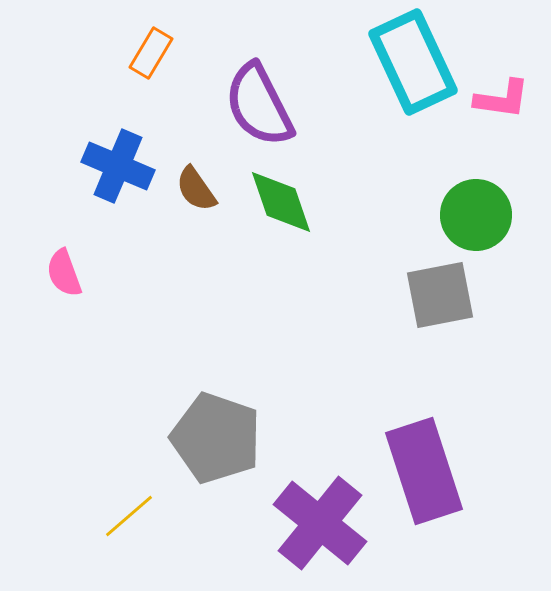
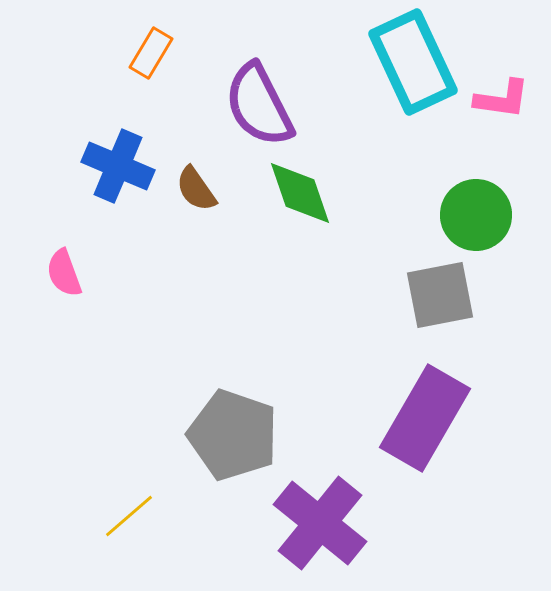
green diamond: moved 19 px right, 9 px up
gray pentagon: moved 17 px right, 3 px up
purple rectangle: moved 1 px right, 53 px up; rotated 48 degrees clockwise
